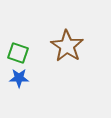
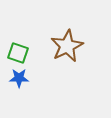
brown star: rotated 12 degrees clockwise
